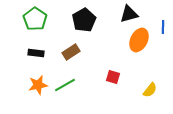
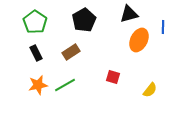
green pentagon: moved 3 px down
black rectangle: rotated 56 degrees clockwise
